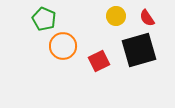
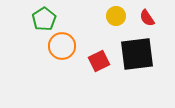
green pentagon: rotated 15 degrees clockwise
orange circle: moved 1 px left
black square: moved 2 px left, 4 px down; rotated 9 degrees clockwise
